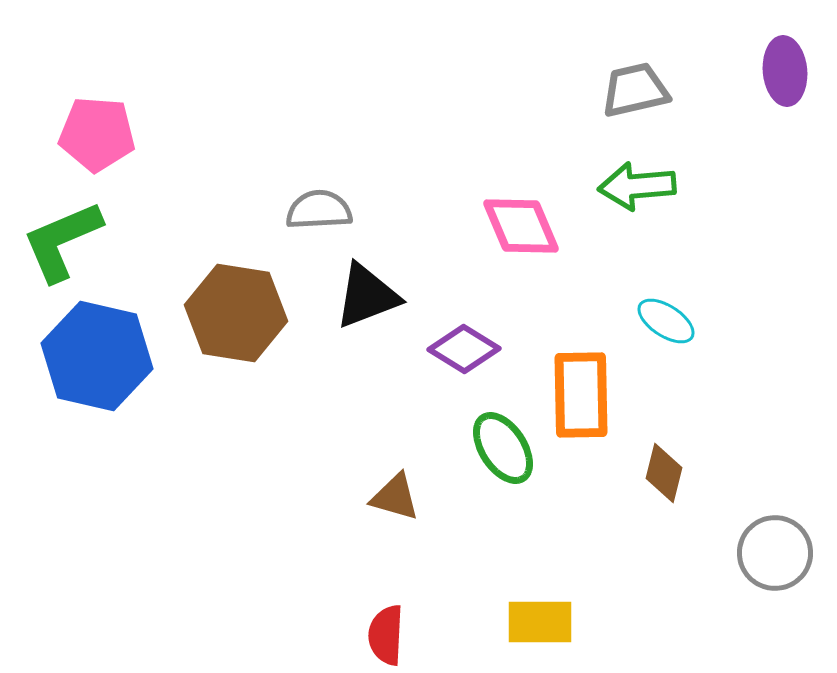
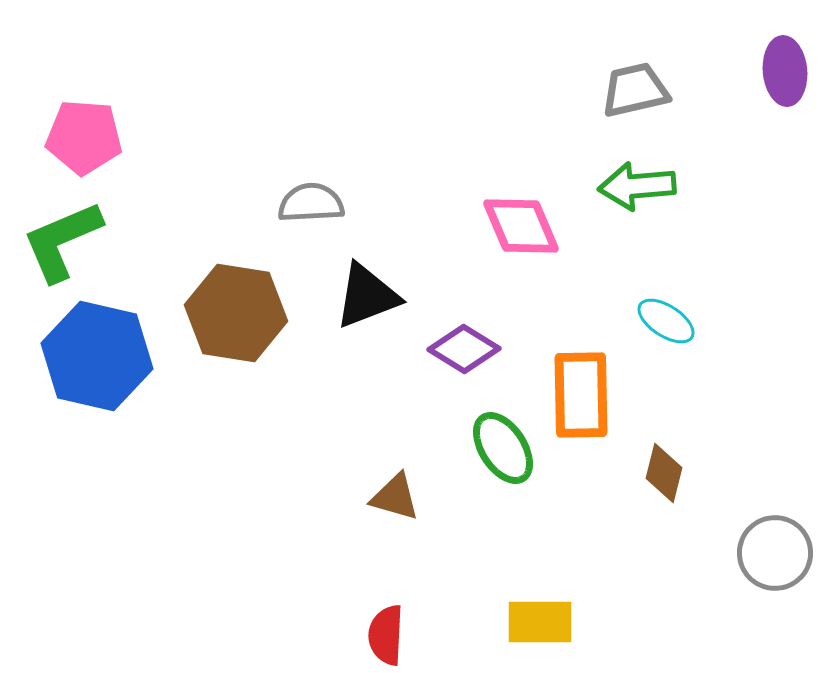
pink pentagon: moved 13 px left, 3 px down
gray semicircle: moved 8 px left, 7 px up
